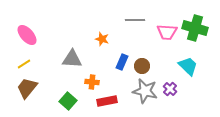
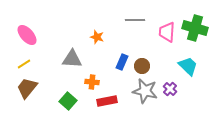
pink trapezoid: rotated 90 degrees clockwise
orange star: moved 5 px left, 2 px up
